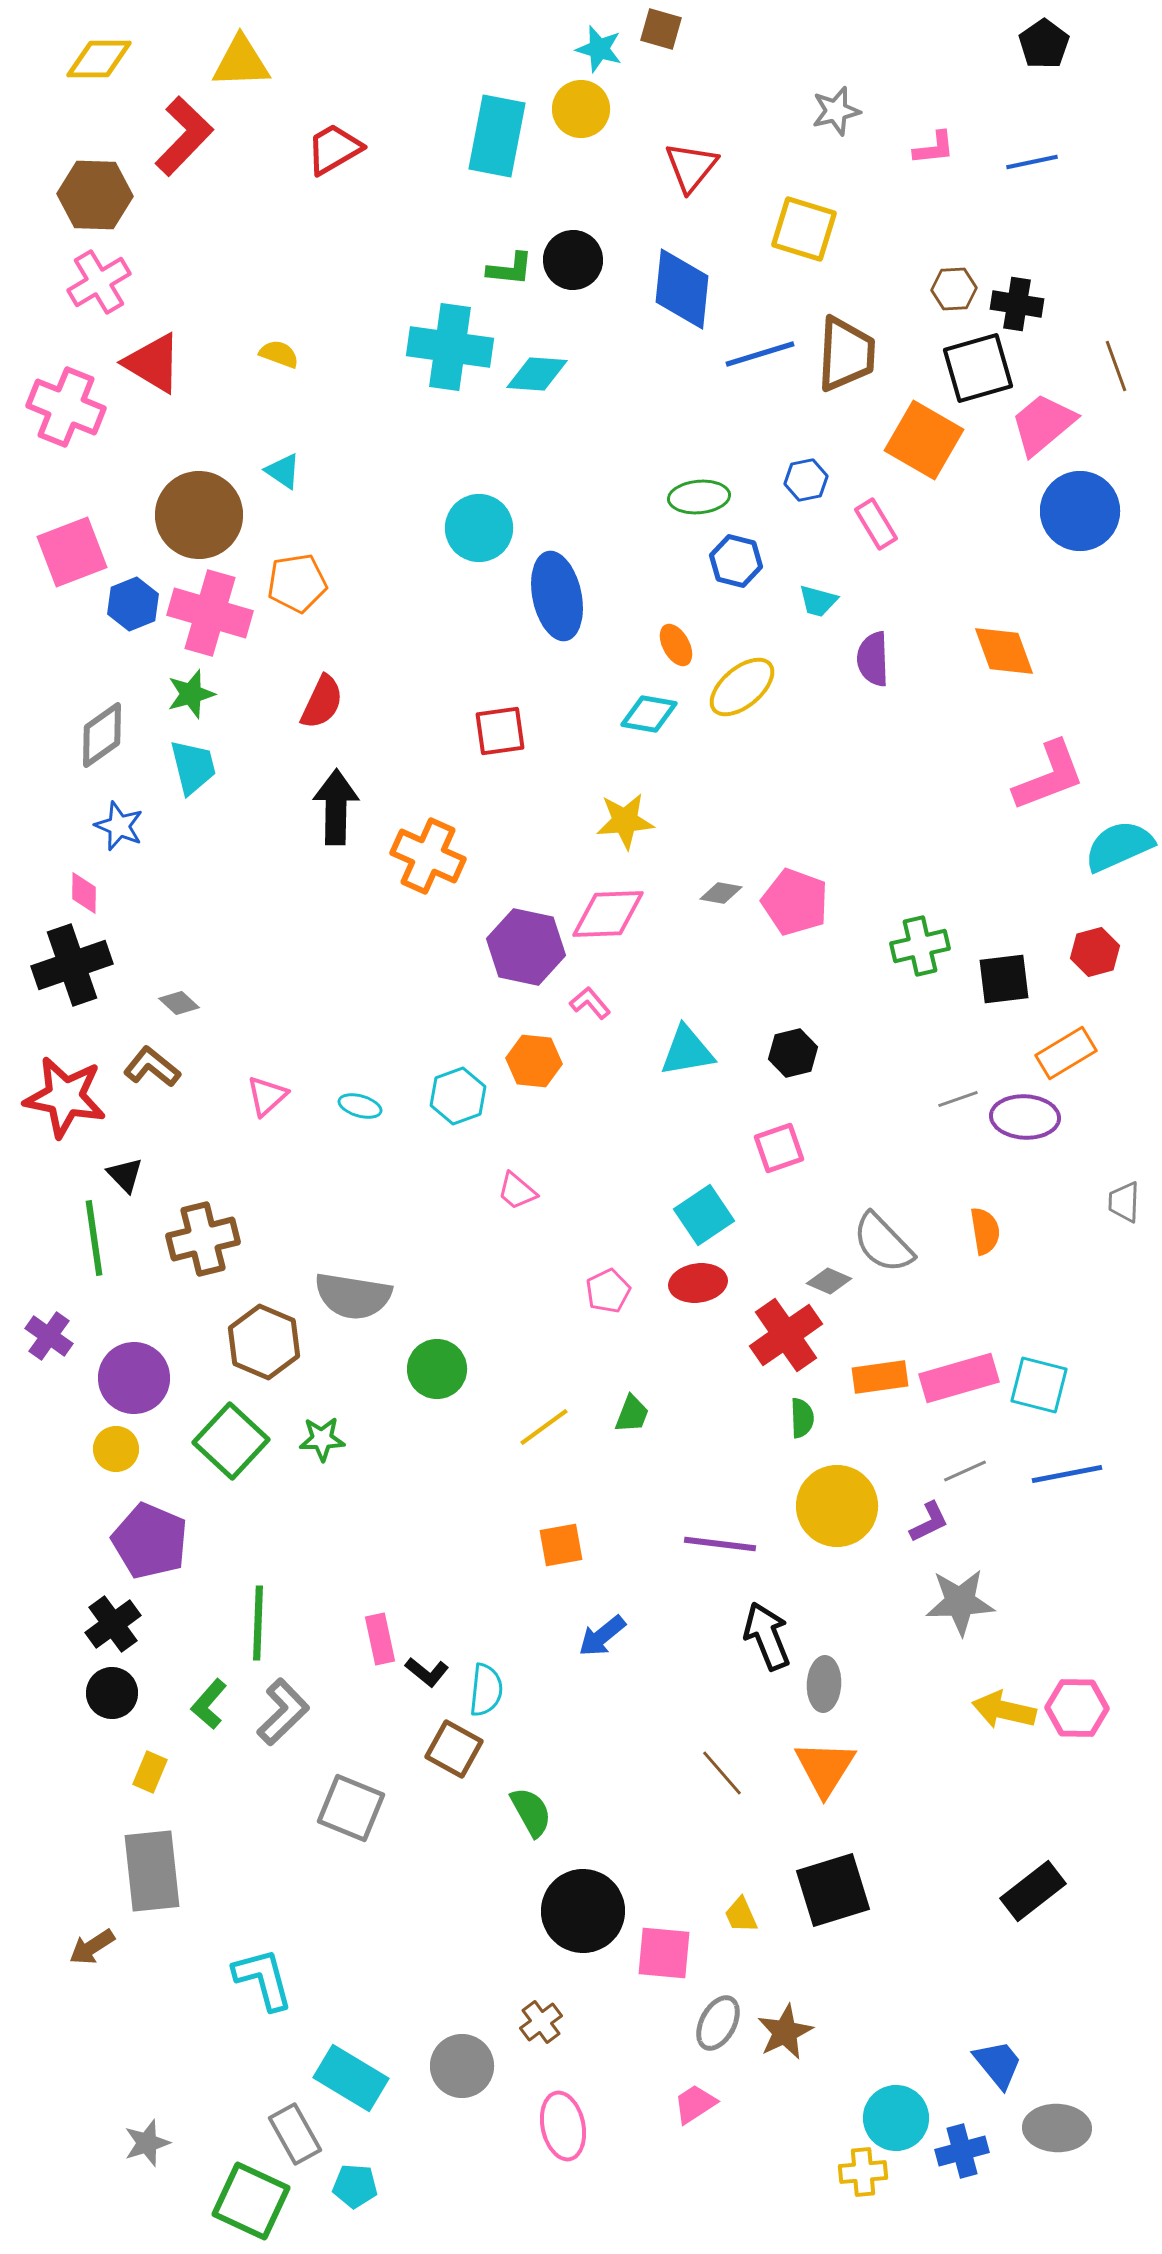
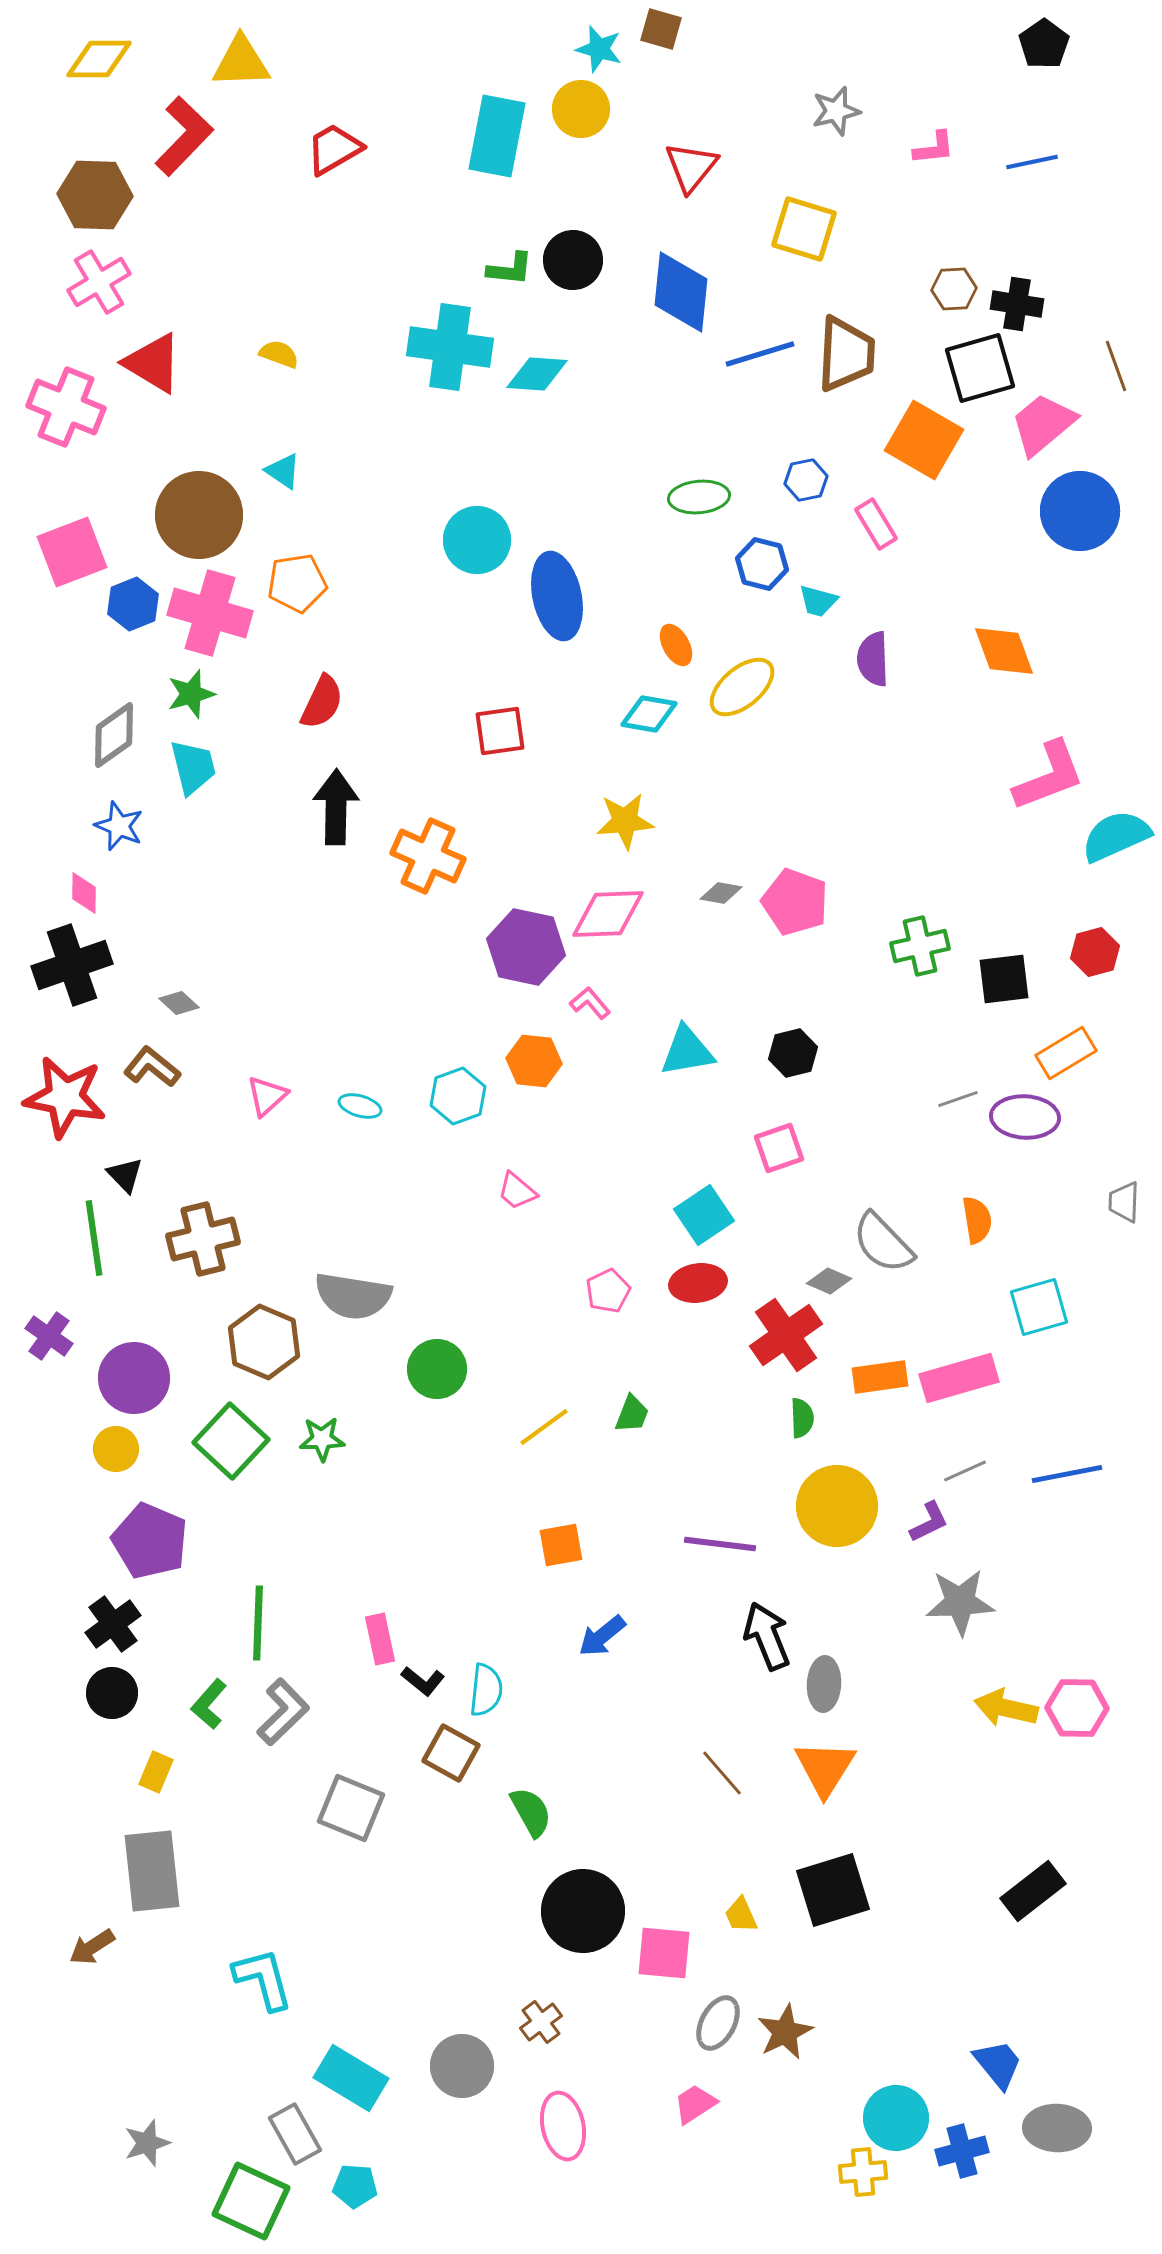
blue diamond at (682, 289): moved 1 px left, 3 px down
black square at (978, 368): moved 2 px right
cyan circle at (479, 528): moved 2 px left, 12 px down
blue hexagon at (736, 561): moved 26 px right, 3 px down
gray diamond at (102, 735): moved 12 px right
cyan semicircle at (1119, 846): moved 3 px left, 10 px up
orange semicircle at (985, 1231): moved 8 px left, 11 px up
cyan square at (1039, 1385): moved 78 px up; rotated 30 degrees counterclockwise
black L-shape at (427, 1672): moved 4 px left, 9 px down
yellow arrow at (1004, 1710): moved 2 px right, 2 px up
brown square at (454, 1749): moved 3 px left, 4 px down
yellow rectangle at (150, 1772): moved 6 px right
